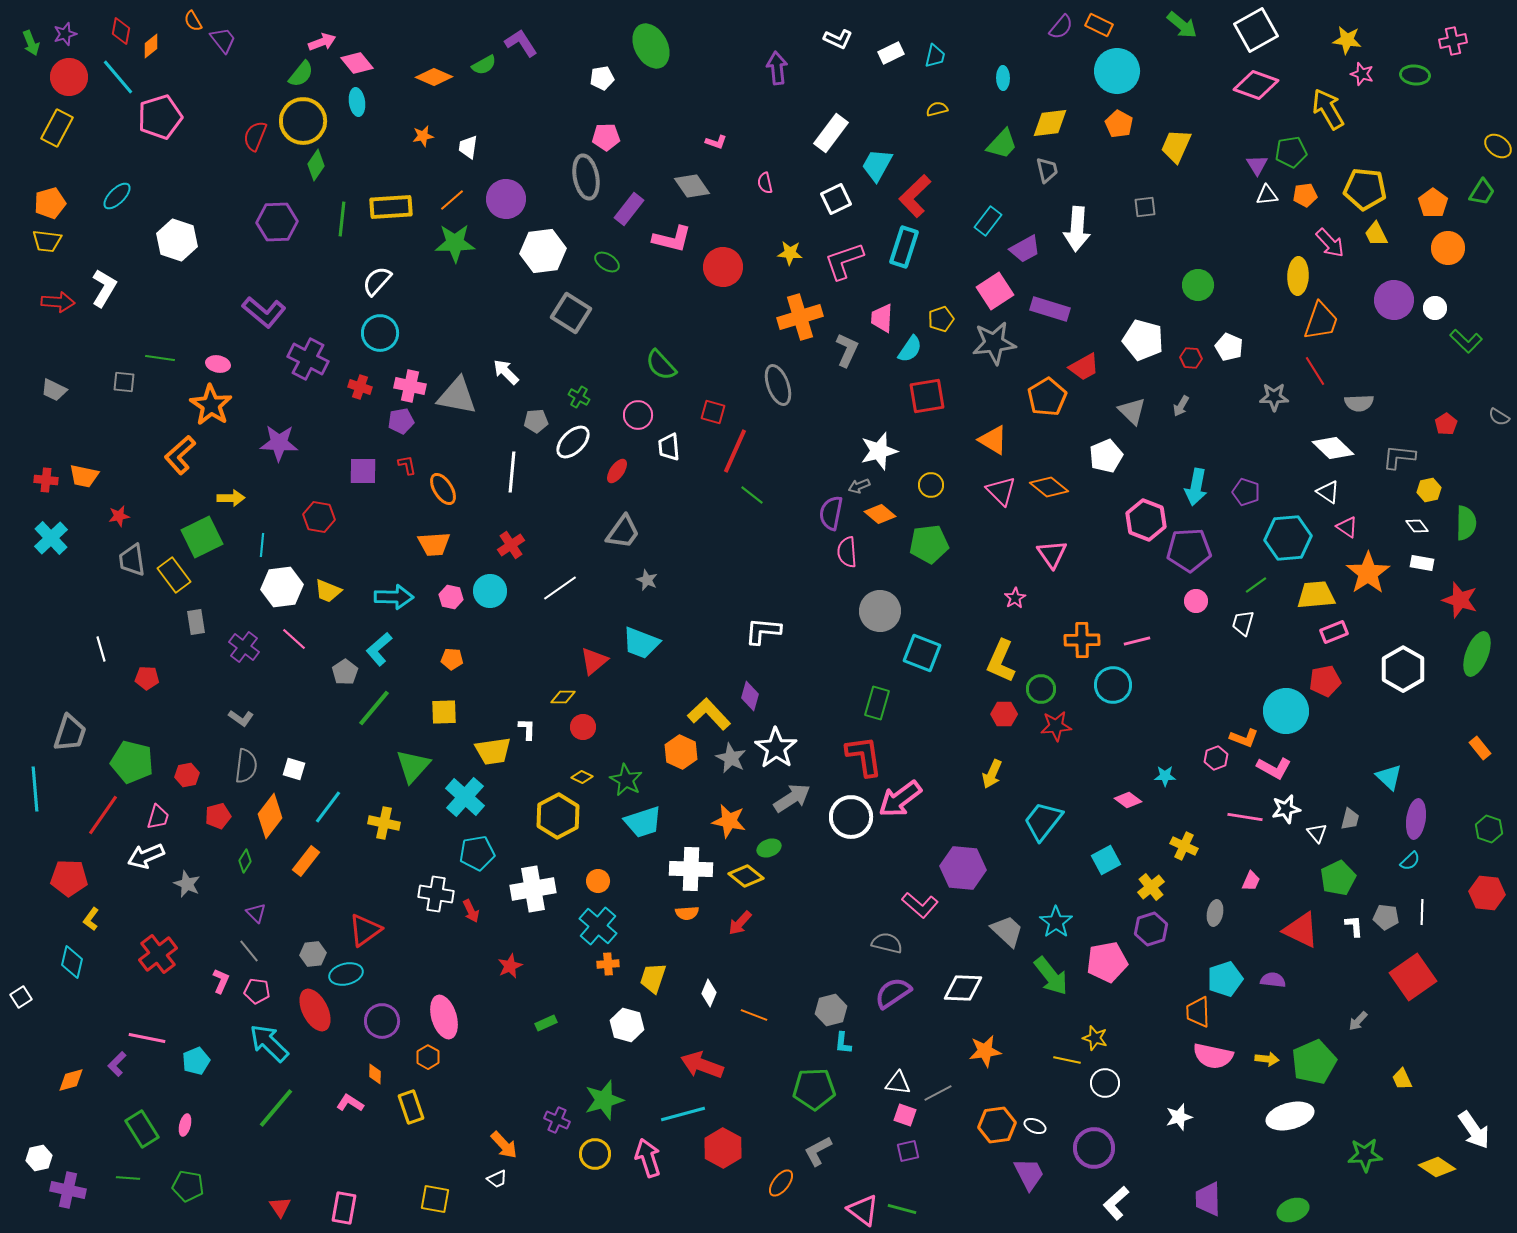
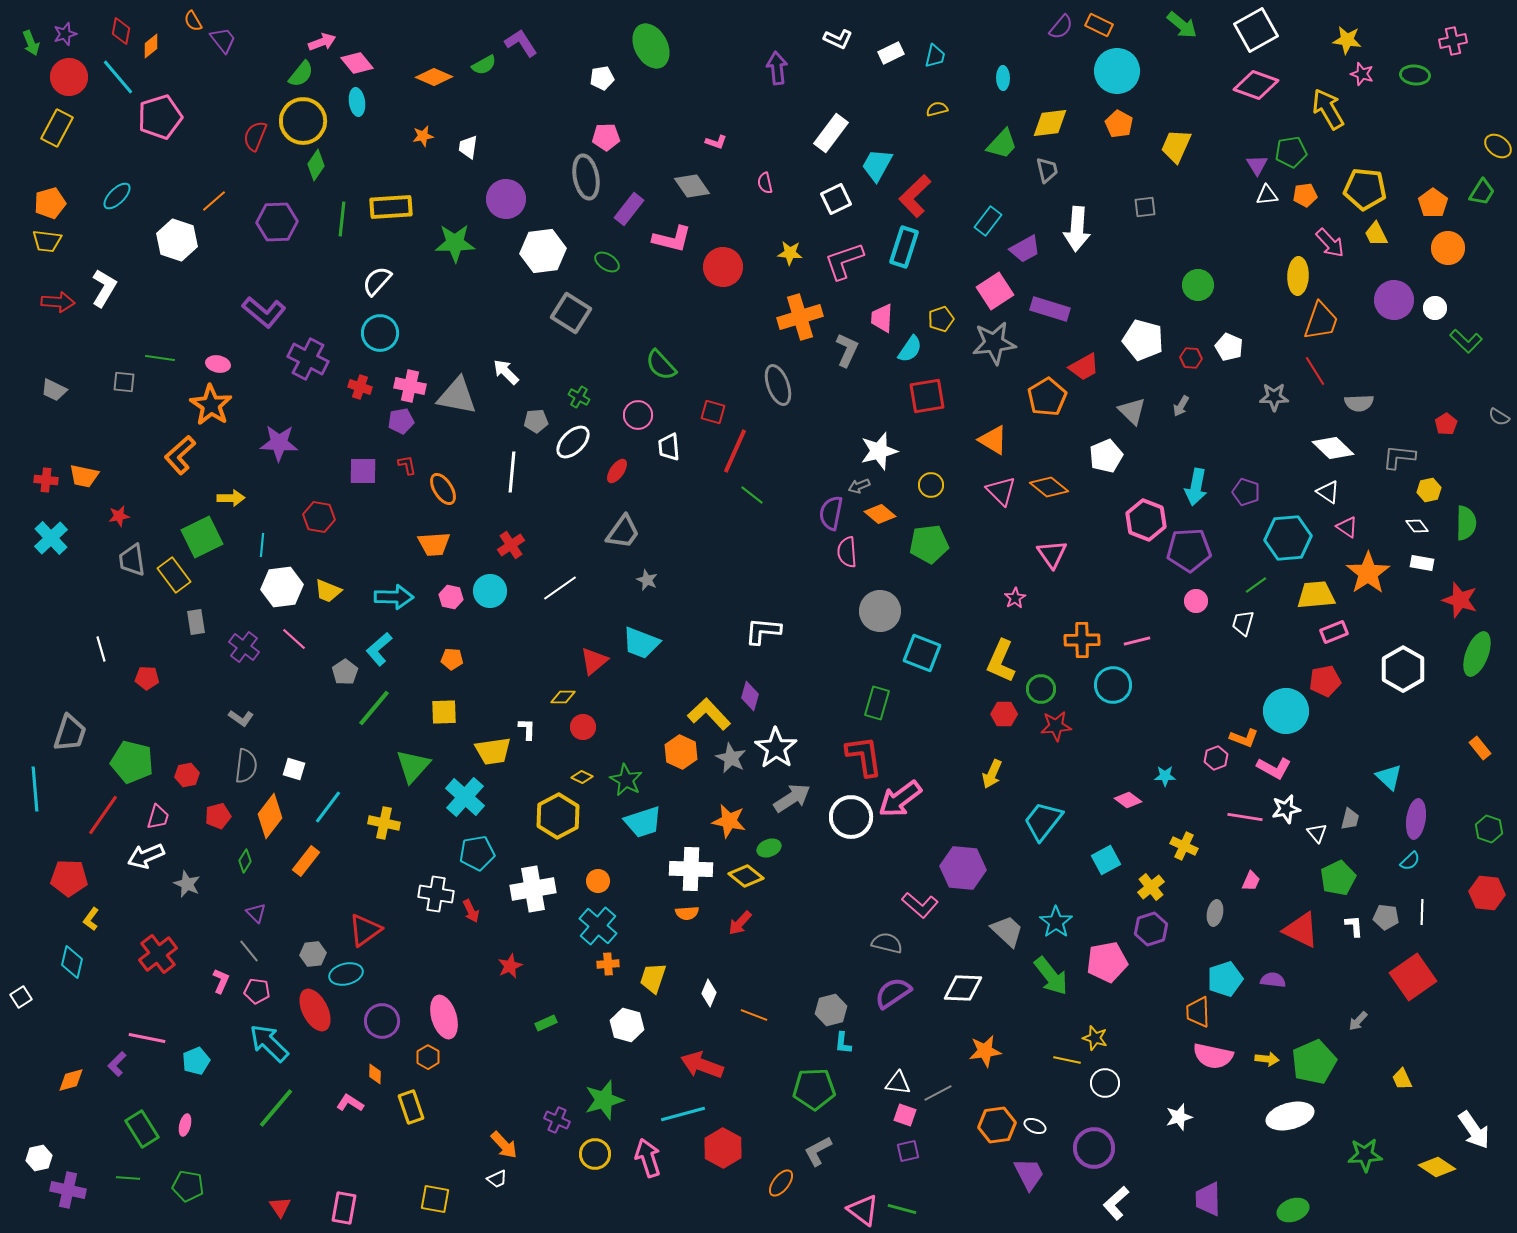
orange line at (452, 200): moved 238 px left, 1 px down
